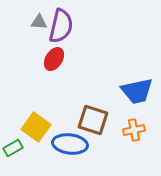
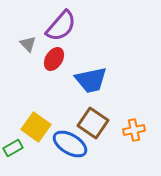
gray triangle: moved 11 px left, 22 px down; rotated 42 degrees clockwise
purple semicircle: rotated 28 degrees clockwise
blue trapezoid: moved 46 px left, 11 px up
brown square: moved 3 px down; rotated 16 degrees clockwise
blue ellipse: rotated 24 degrees clockwise
